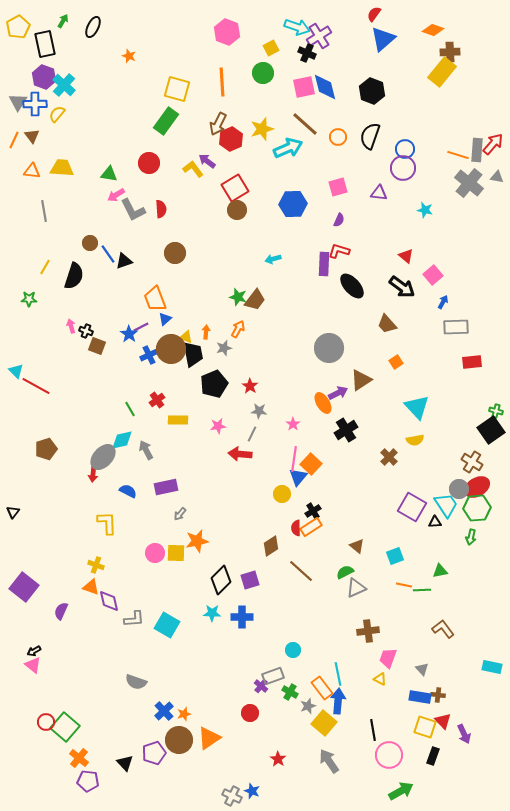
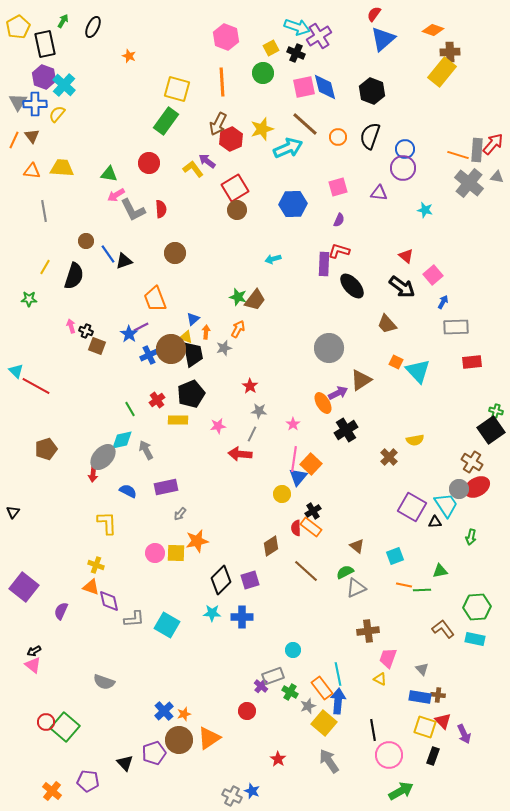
pink hexagon at (227, 32): moved 1 px left, 5 px down
black cross at (307, 53): moved 11 px left
brown circle at (90, 243): moved 4 px left, 2 px up
blue triangle at (165, 319): moved 28 px right
orange square at (396, 362): rotated 32 degrees counterclockwise
black pentagon at (214, 384): moved 23 px left, 10 px down
cyan triangle at (417, 407): moved 1 px right, 36 px up
green hexagon at (477, 508): moved 99 px down
orange rectangle at (311, 527): rotated 70 degrees clockwise
brown line at (301, 571): moved 5 px right
cyan rectangle at (492, 667): moved 17 px left, 28 px up
gray semicircle at (136, 682): moved 32 px left
red circle at (250, 713): moved 3 px left, 2 px up
orange cross at (79, 758): moved 27 px left, 33 px down
